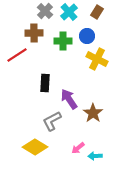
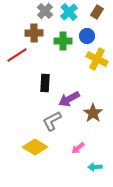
purple arrow: rotated 85 degrees counterclockwise
cyan arrow: moved 11 px down
